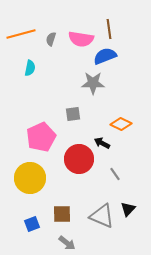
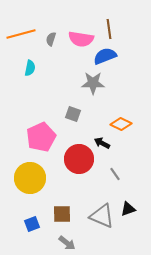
gray square: rotated 28 degrees clockwise
black triangle: rotated 28 degrees clockwise
